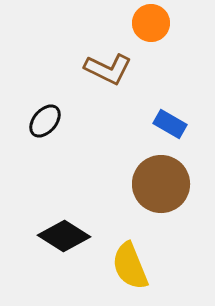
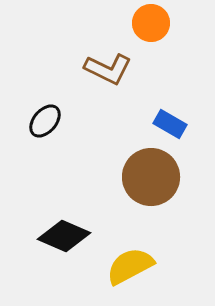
brown circle: moved 10 px left, 7 px up
black diamond: rotated 9 degrees counterclockwise
yellow semicircle: rotated 84 degrees clockwise
